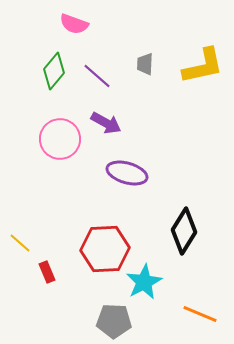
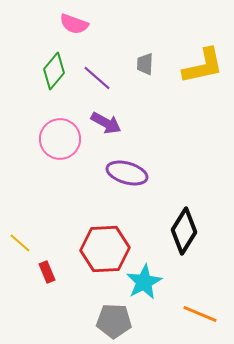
purple line: moved 2 px down
